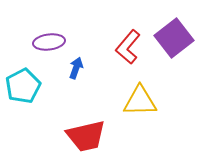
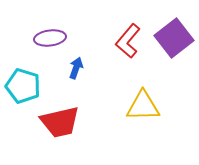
purple ellipse: moved 1 px right, 4 px up
red L-shape: moved 6 px up
cyan pentagon: rotated 28 degrees counterclockwise
yellow triangle: moved 3 px right, 5 px down
red trapezoid: moved 26 px left, 14 px up
